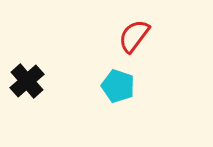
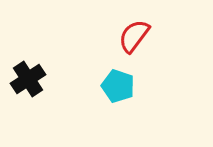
black cross: moved 1 px right, 2 px up; rotated 8 degrees clockwise
